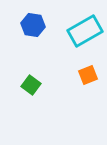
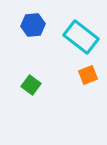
blue hexagon: rotated 15 degrees counterclockwise
cyan rectangle: moved 4 px left, 6 px down; rotated 68 degrees clockwise
